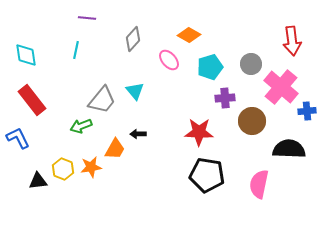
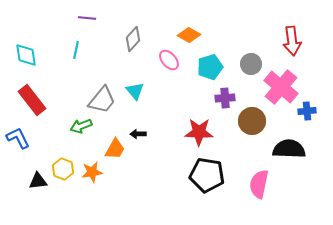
orange star: moved 1 px right, 5 px down
